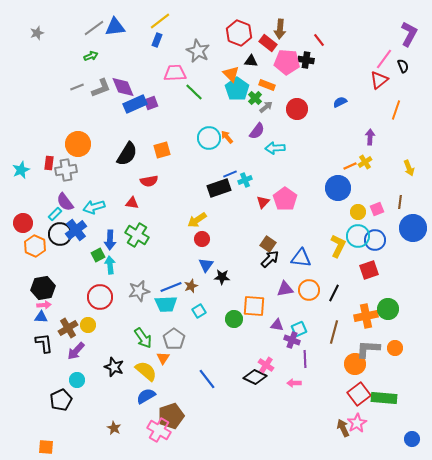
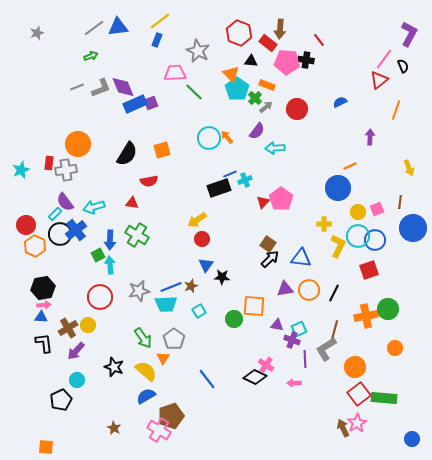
blue triangle at (115, 27): moved 3 px right
yellow cross at (365, 162): moved 41 px left, 62 px down; rotated 32 degrees clockwise
pink pentagon at (285, 199): moved 4 px left
red circle at (23, 223): moved 3 px right, 2 px down
gray L-shape at (368, 349): moved 42 px left; rotated 35 degrees counterclockwise
orange circle at (355, 364): moved 3 px down
